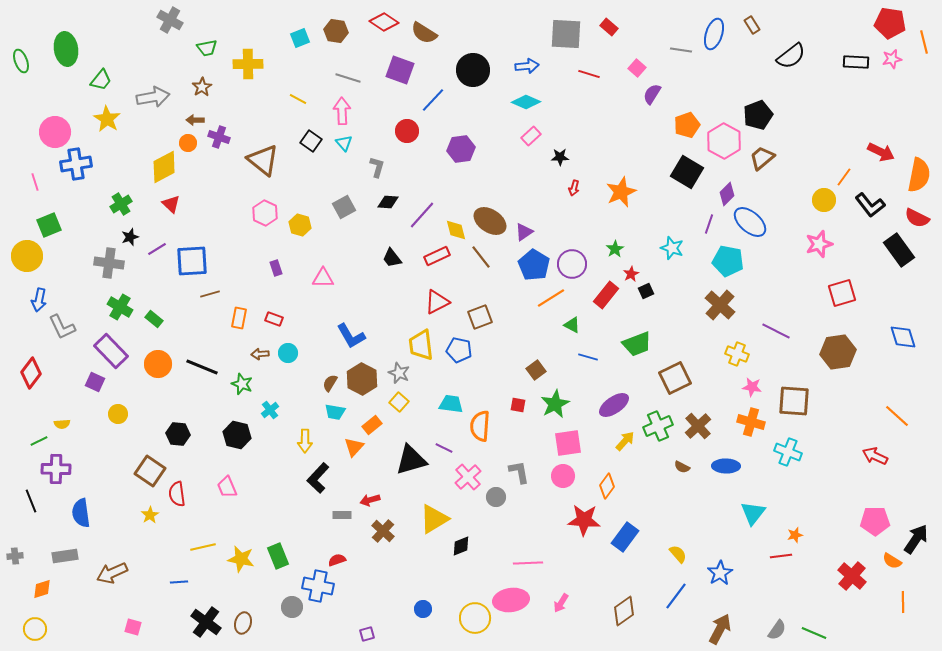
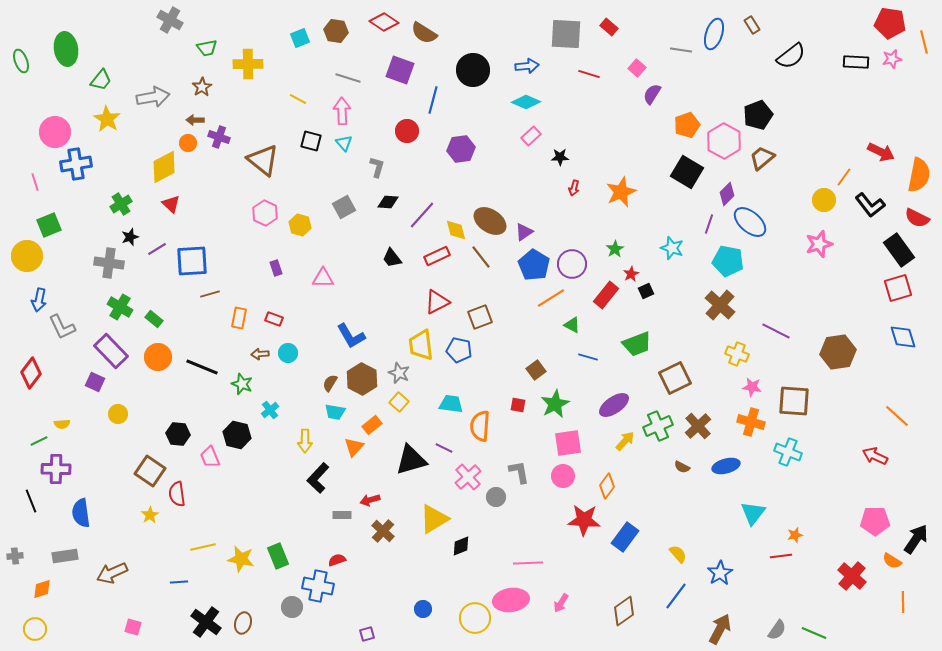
blue line at (433, 100): rotated 28 degrees counterclockwise
black square at (311, 141): rotated 20 degrees counterclockwise
red square at (842, 293): moved 56 px right, 5 px up
orange circle at (158, 364): moved 7 px up
blue ellipse at (726, 466): rotated 16 degrees counterclockwise
pink trapezoid at (227, 487): moved 17 px left, 30 px up
